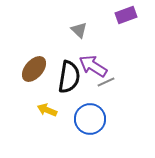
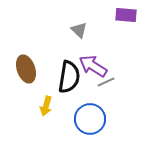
purple rectangle: rotated 25 degrees clockwise
brown ellipse: moved 8 px left; rotated 60 degrees counterclockwise
yellow arrow: moved 1 px left, 4 px up; rotated 96 degrees counterclockwise
